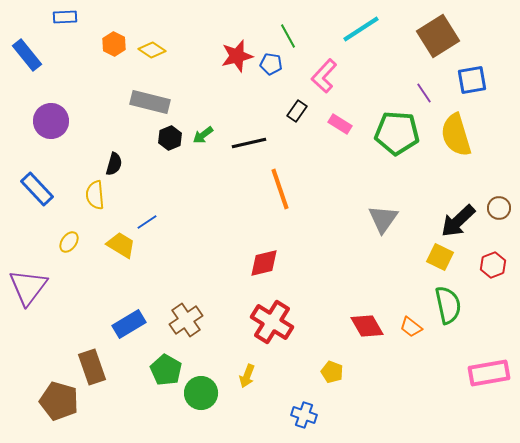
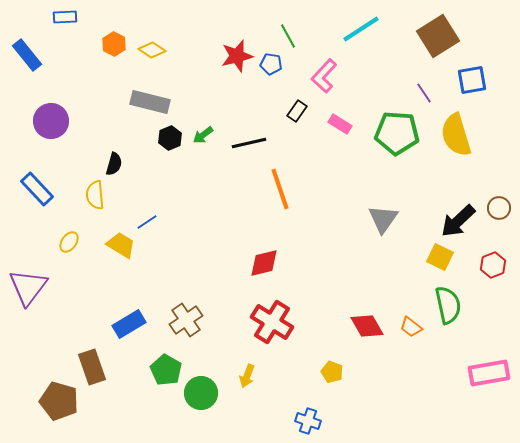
blue cross at (304, 415): moved 4 px right, 6 px down
